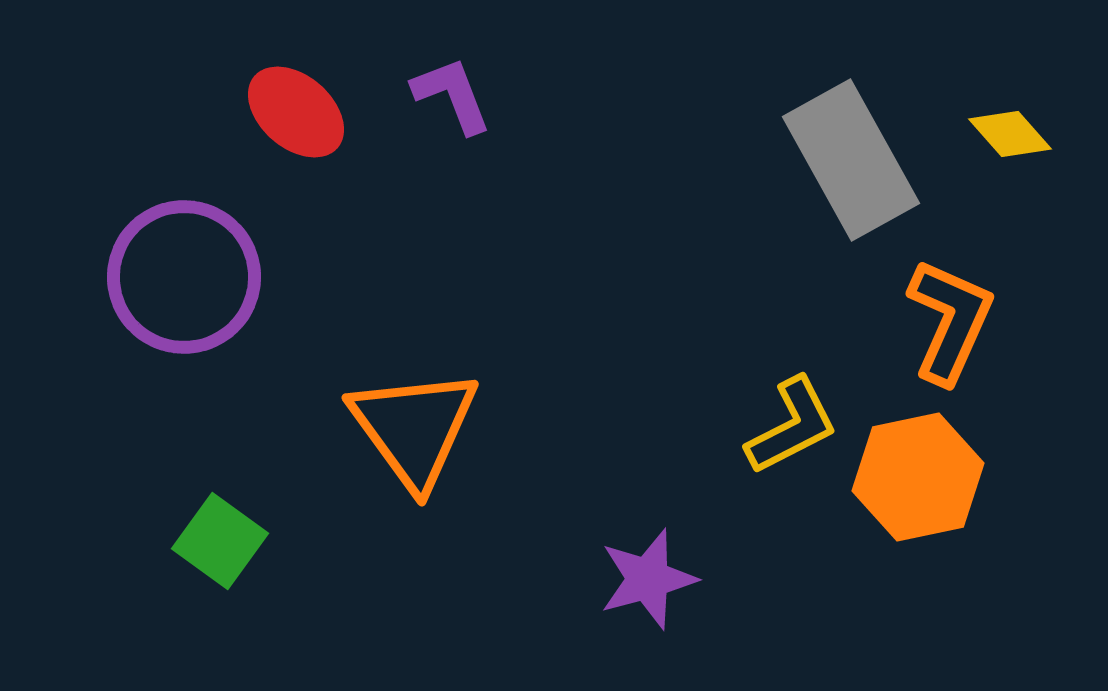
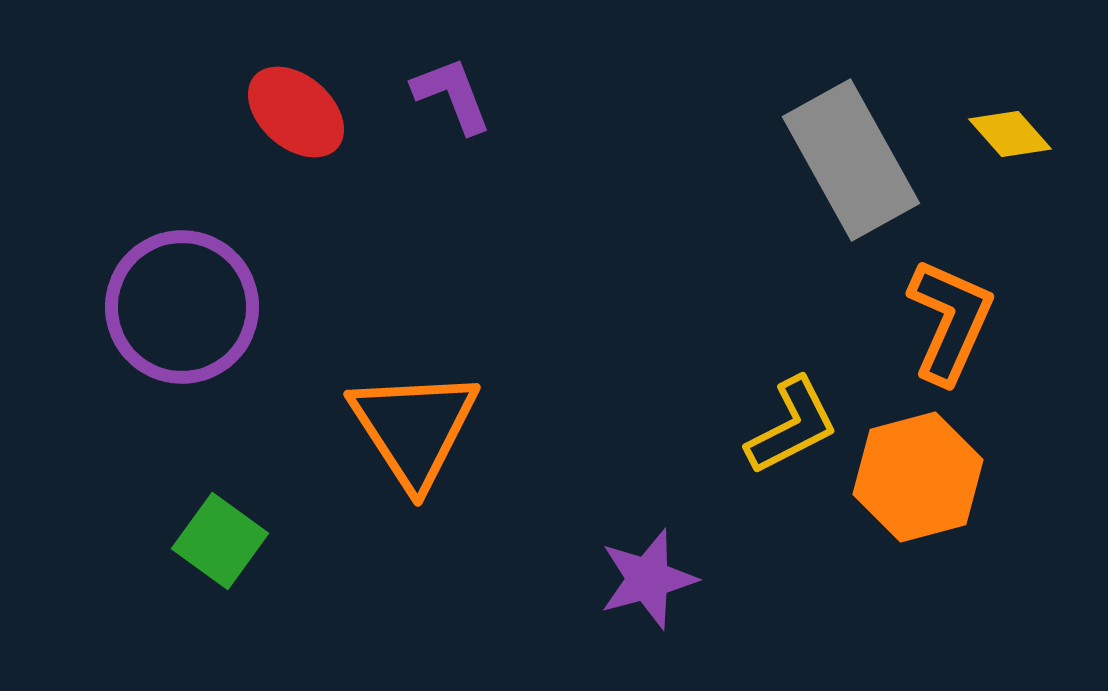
purple circle: moved 2 px left, 30 px down
orange triangle: rotated 3 degrees clockwise
orange hexagon: rotated 3 degrees counterclockwise
